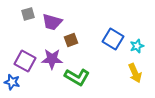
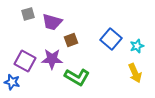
blue square: moved 2 px left; rotated 10 degrees clockwise
